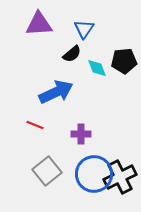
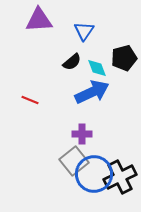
purple triangle: moved 4 px up
blue triangle: moved 2 px down
black semicircle: moved 8 px down
black pentagon: moved 3 px up; rotated 10 degrees counterclockwise
blue arrow: moved 36 px right
red line: moved 5 px left, 25 px up
purple cross: moved 1 px right
gray square: moved 27 px right, 10 px up
